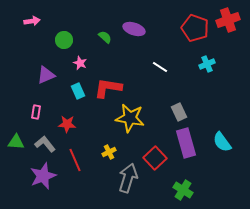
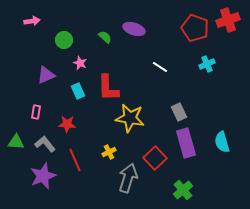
red L-shape: rotated 100 degrees counterclockwise
cyan semicircle: rotated 20 degrees clockwise
green cross: rotated 18 degrees clockwise
